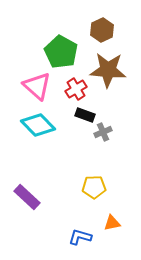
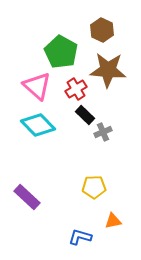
brown hexagon: rotated 10 degrees counterclockwise
black rectangle: rotated 24 degrees clockwise
orange triangle: moved 1 px right, 2 px up
